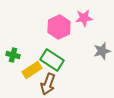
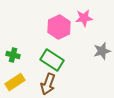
yellow rectangle: moved 17 px left, 12 px down
